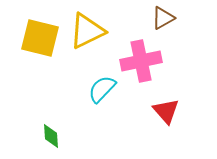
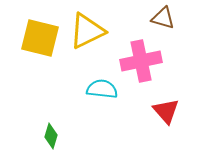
brown triangle: rotated 45 degrees clockwise
cyan semicircle: rotated 52 degrees clockwise
green diamond: rotated 20 degrees clockwise
